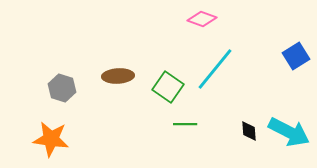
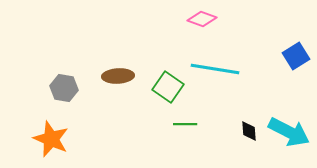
cyan line: rotated 60 degrees clockwise
gray hexagon: moved 2 px right; rotated 8 degrees counterclockwise
orange star: rotated 15 degrees clockwise
